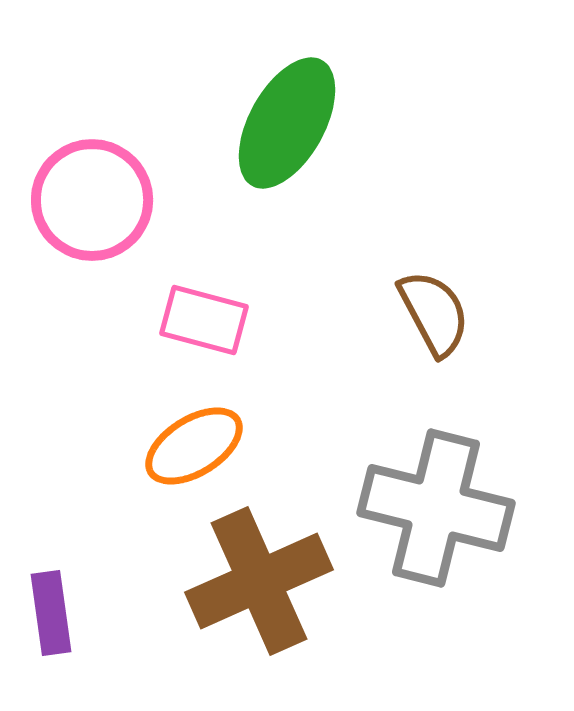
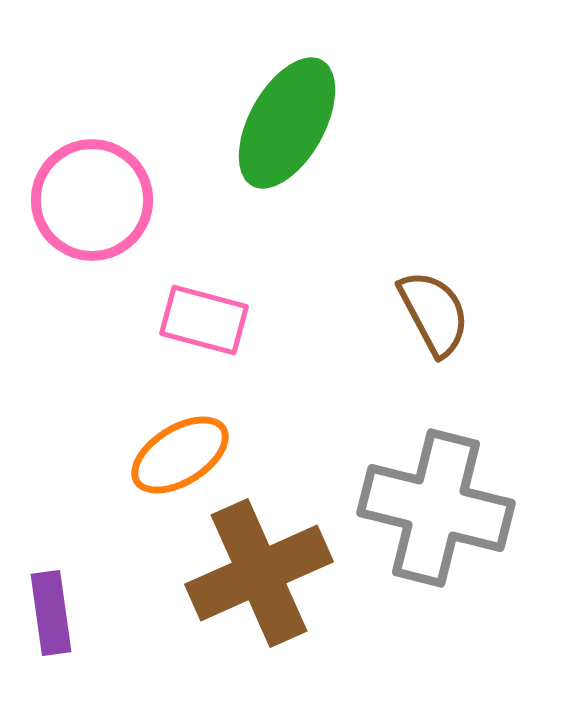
orange ellipse: moved 14 px left, 9 px down
brown cross: moved 8 px up
